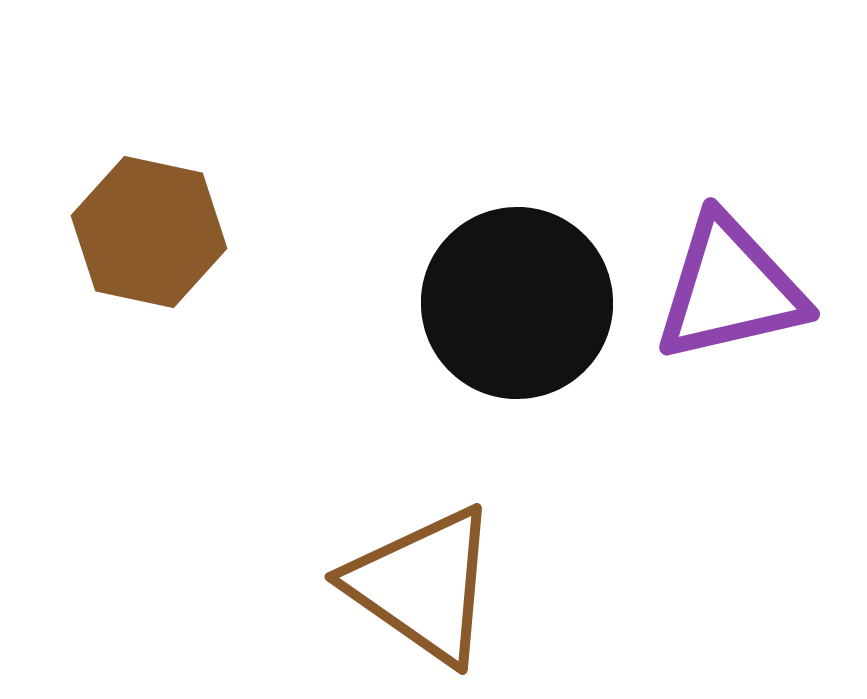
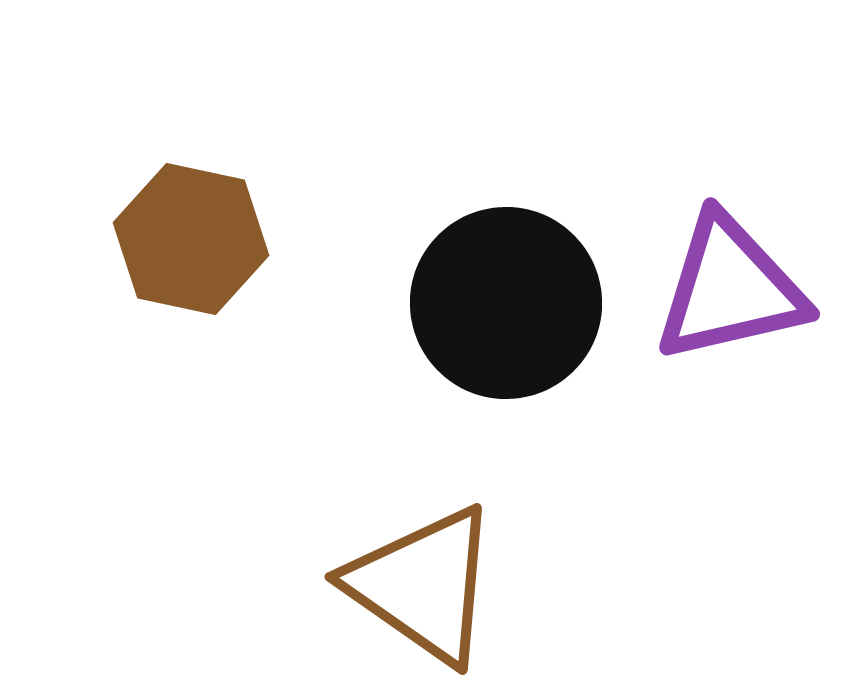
brown hexagon: moved 42 px right, 7 px down
black circle: moved 11 px left
